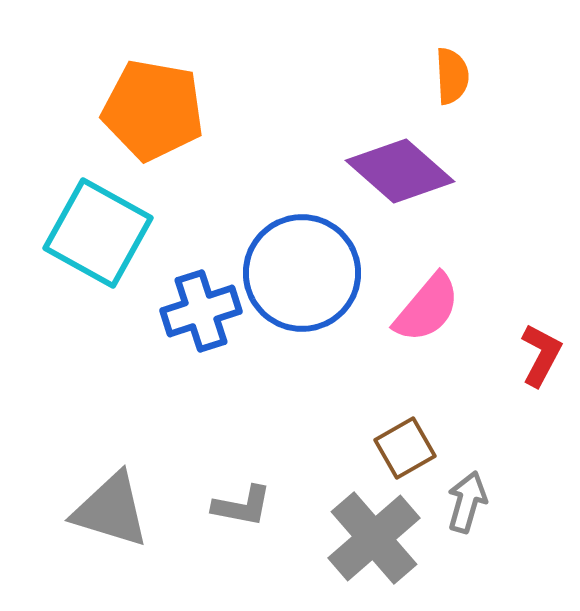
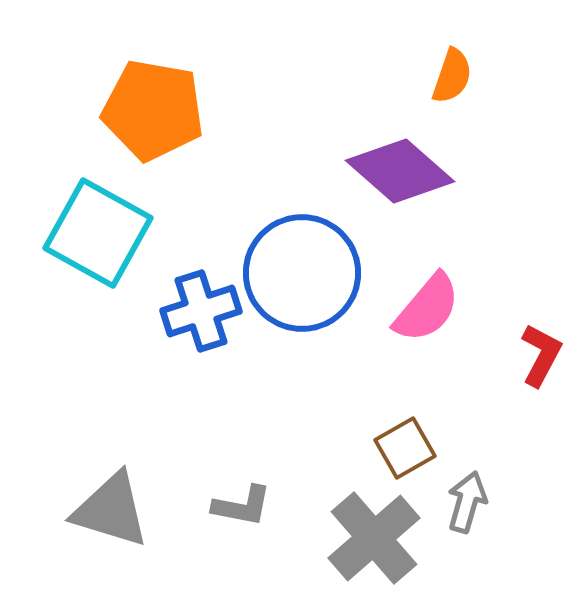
orange semicircle: rotated 22 degrees clockwise
